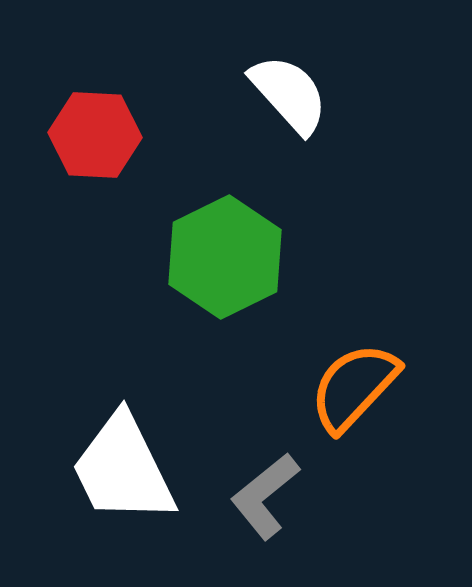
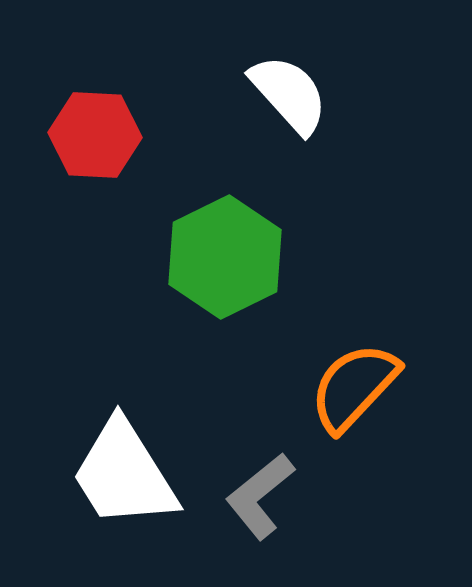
white trapezoid: moved 1 px right, 5 px down; rotated 6 degrees counterclockwise
gray L-shape: moved 5 px left
